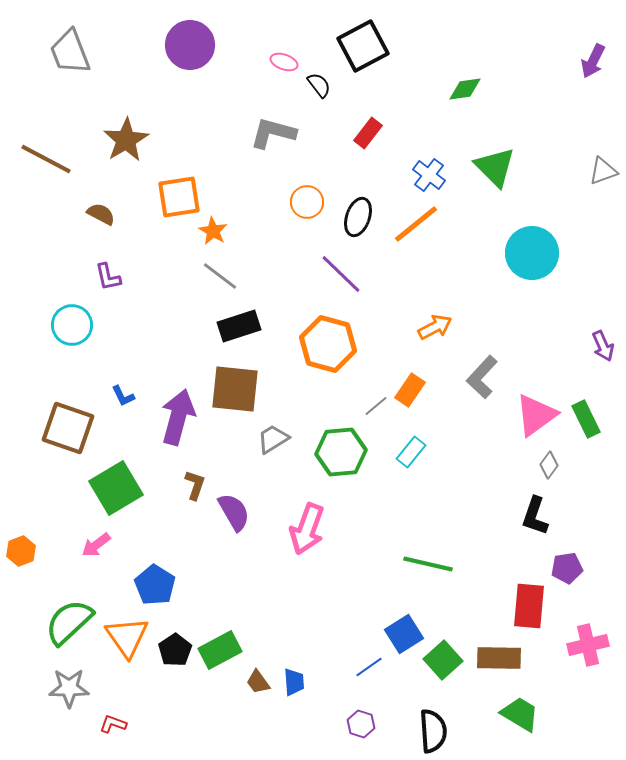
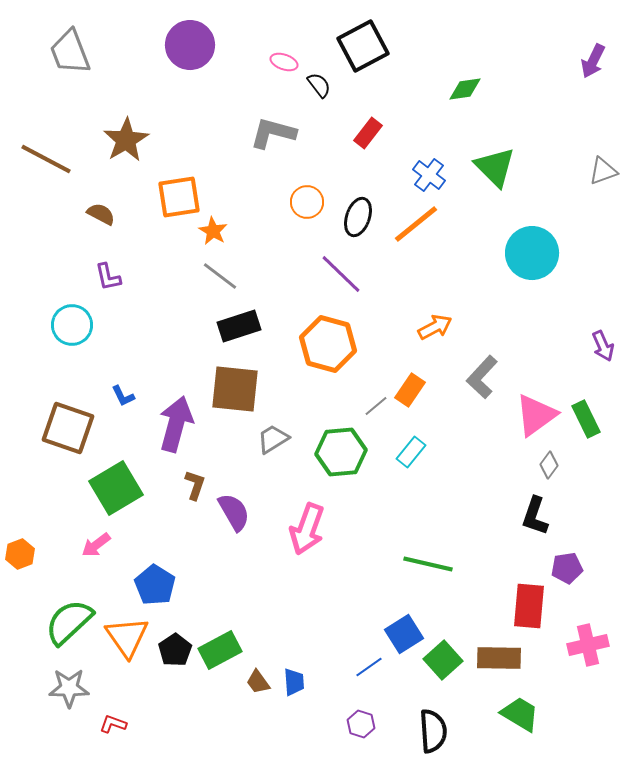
purple arrow at (178, 417): moved 2 px left, 7 px down
orange hexagon at (21, 551): moved 1 px left, 3 px down
